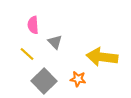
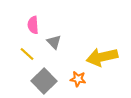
gray triangle: moved 1 px left
yellow arrow: rotated 20 degrees counterclockwise
